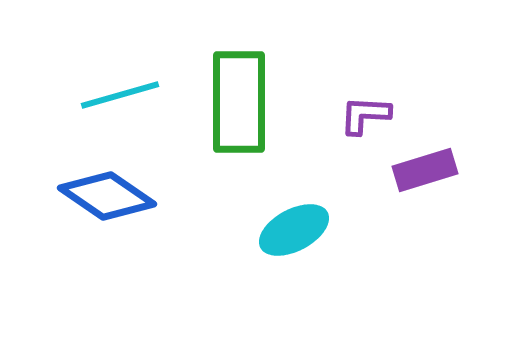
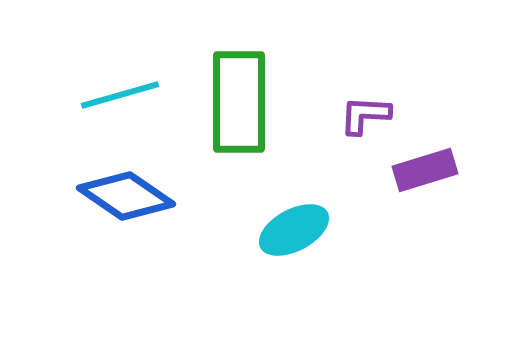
blue diamond: moved 19 px right
